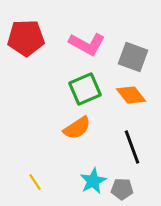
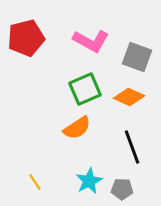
red pentagon: rotated 12 degrees counterclockwise
pink L-shape: moved 4 px right, 3 px up
gray square: moved 4 px right
orange diamond: moved 2 px left, 2 px down; rotated 28 degrees counterclockwise
cyan star: moved 4 px left
